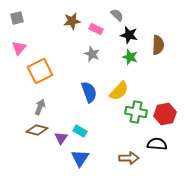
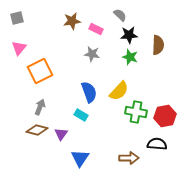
gray semicircle: moved 3 px right
black star: rotated 18 degrees counterclockwise
gray star: rotated 14 degrees counterclockwise
red hexagon: moved 2 px down
cyan rectangle: moved 1 px right, 16 px up
purple triangle: moved 4 px up
